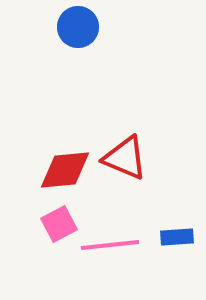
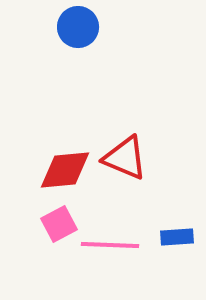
pink line: rotated 8 degrees clockwise
